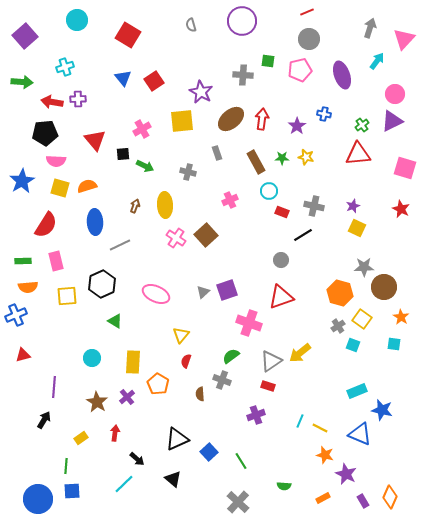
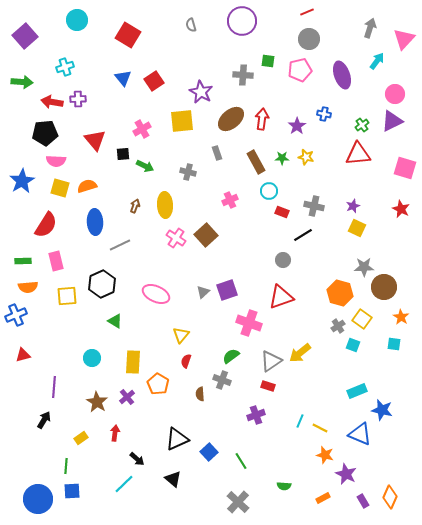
gray circle at (281, 260): moved 2 px right
